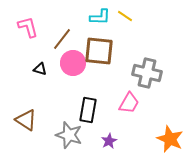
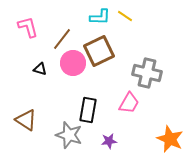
brown square: rotated 32 degrees counterclockwise
purple star: rotated 21 degrees clockwise
